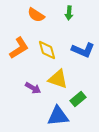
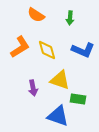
green arrow: moved 1 px right, 5 px down
orange L-shape: moved 1 px right, 1 px up
yellow triangle: moved 2 px right, 1 px down
purple arrow: rotated 49 degrees clockwise
green rectangle: rotated 49 degrees clockwise
blue triangle: rotated 25 degrees clockwise
